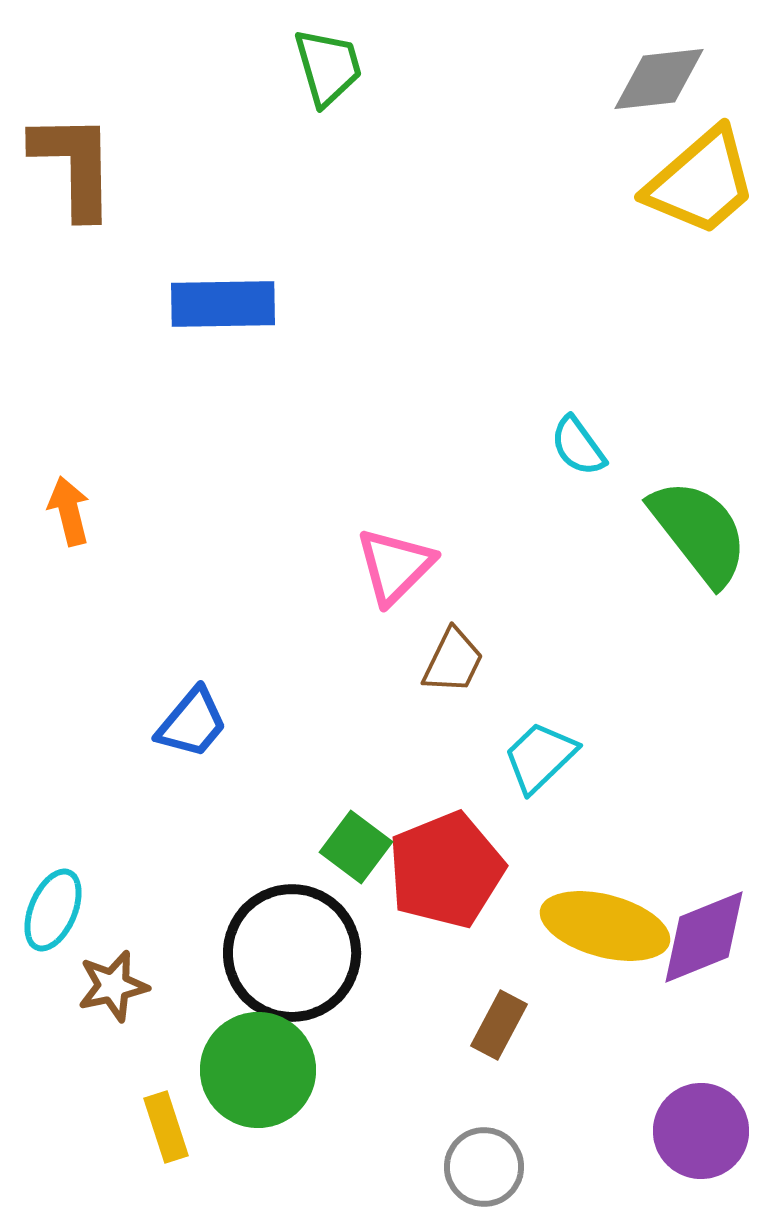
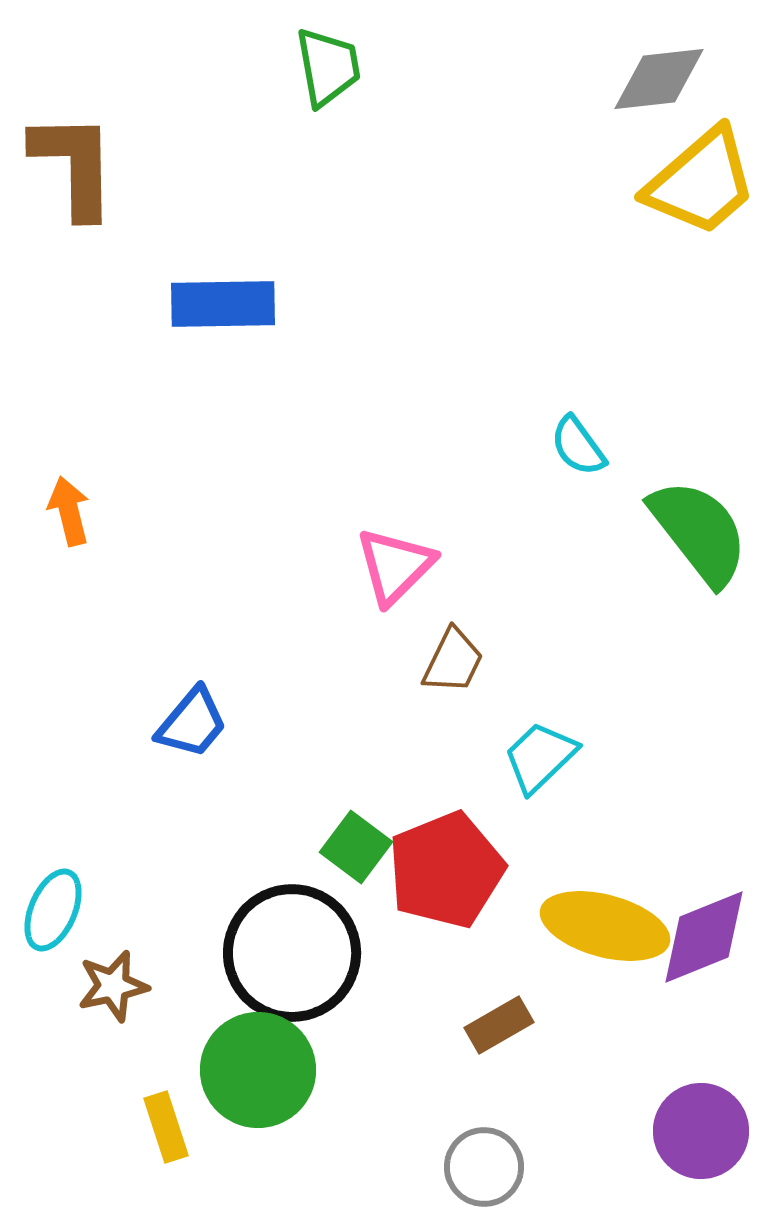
green trapezoid: rotated 6 degrees clockwise
brown rectangle: rotated 32 degrees clockwise
